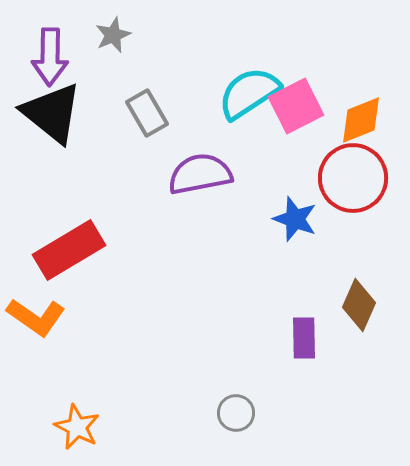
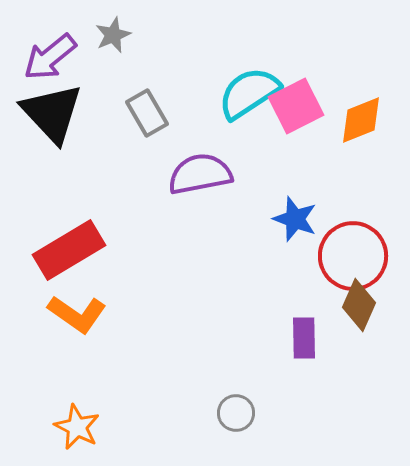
purple arrow: rotated 50 degrees clockwise
black triangle: rotated 8 degrees clockwise
red circle: moved 78 px down
orange L-shape: moved 41 px right, 3 px up
